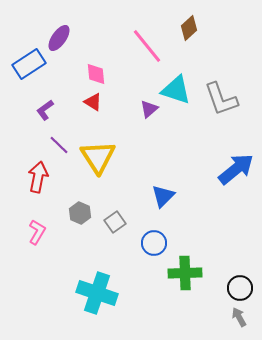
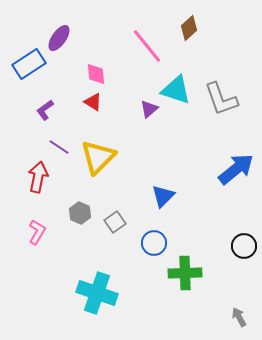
purple line: moved 2 px down; rotated 10 degrees counterclockwise
yellow triangle: rotated 18 degrees clockwise
black circle: moved 4 px right, 42 px up
